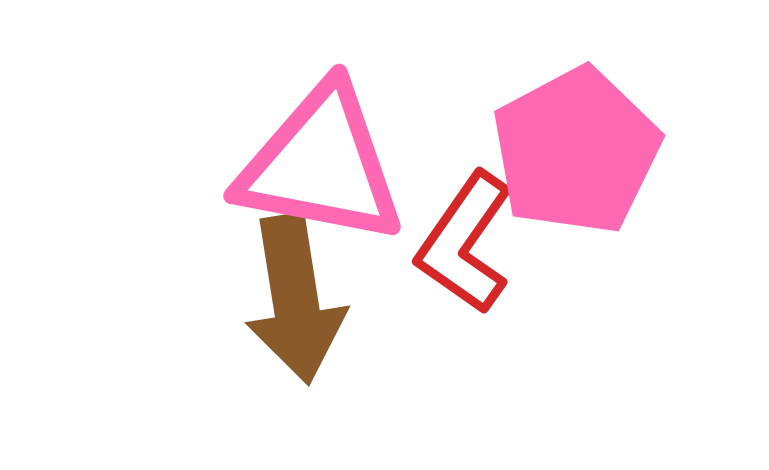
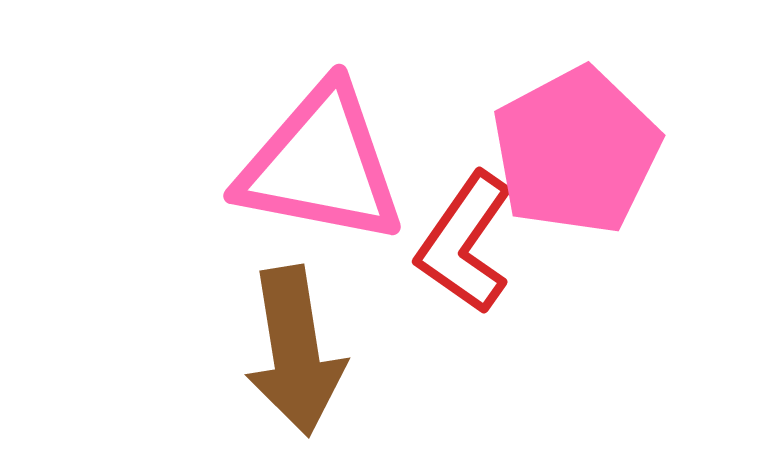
brown arrow: moved 52 px down
